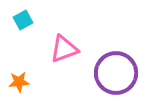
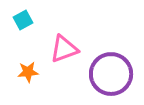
purple circle: moved 5 px left, 1 px down
orange star: moved 9 px right, 10 px up
